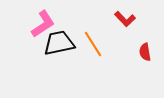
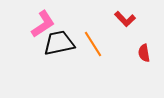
red semicircle: moved 1 px left, 1 px down
